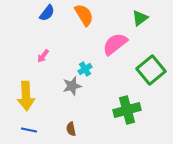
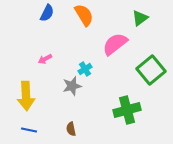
blue semicircle: rotated 12 degrees counterclockwise
pink arrow: moved 2 px right, 3 px down; rotated 24 degrees clockwise
